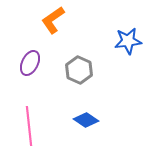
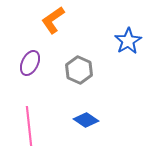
blue star: rotated 24 degrees counterclockwise
